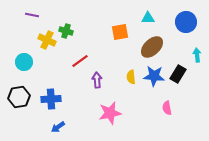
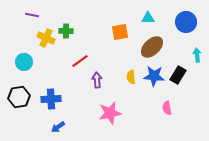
green cross: rotated 16 degrees counterclockwise
yellow cross: moved 1 px left, 2 px up
black rectangle: moved 1 px down
